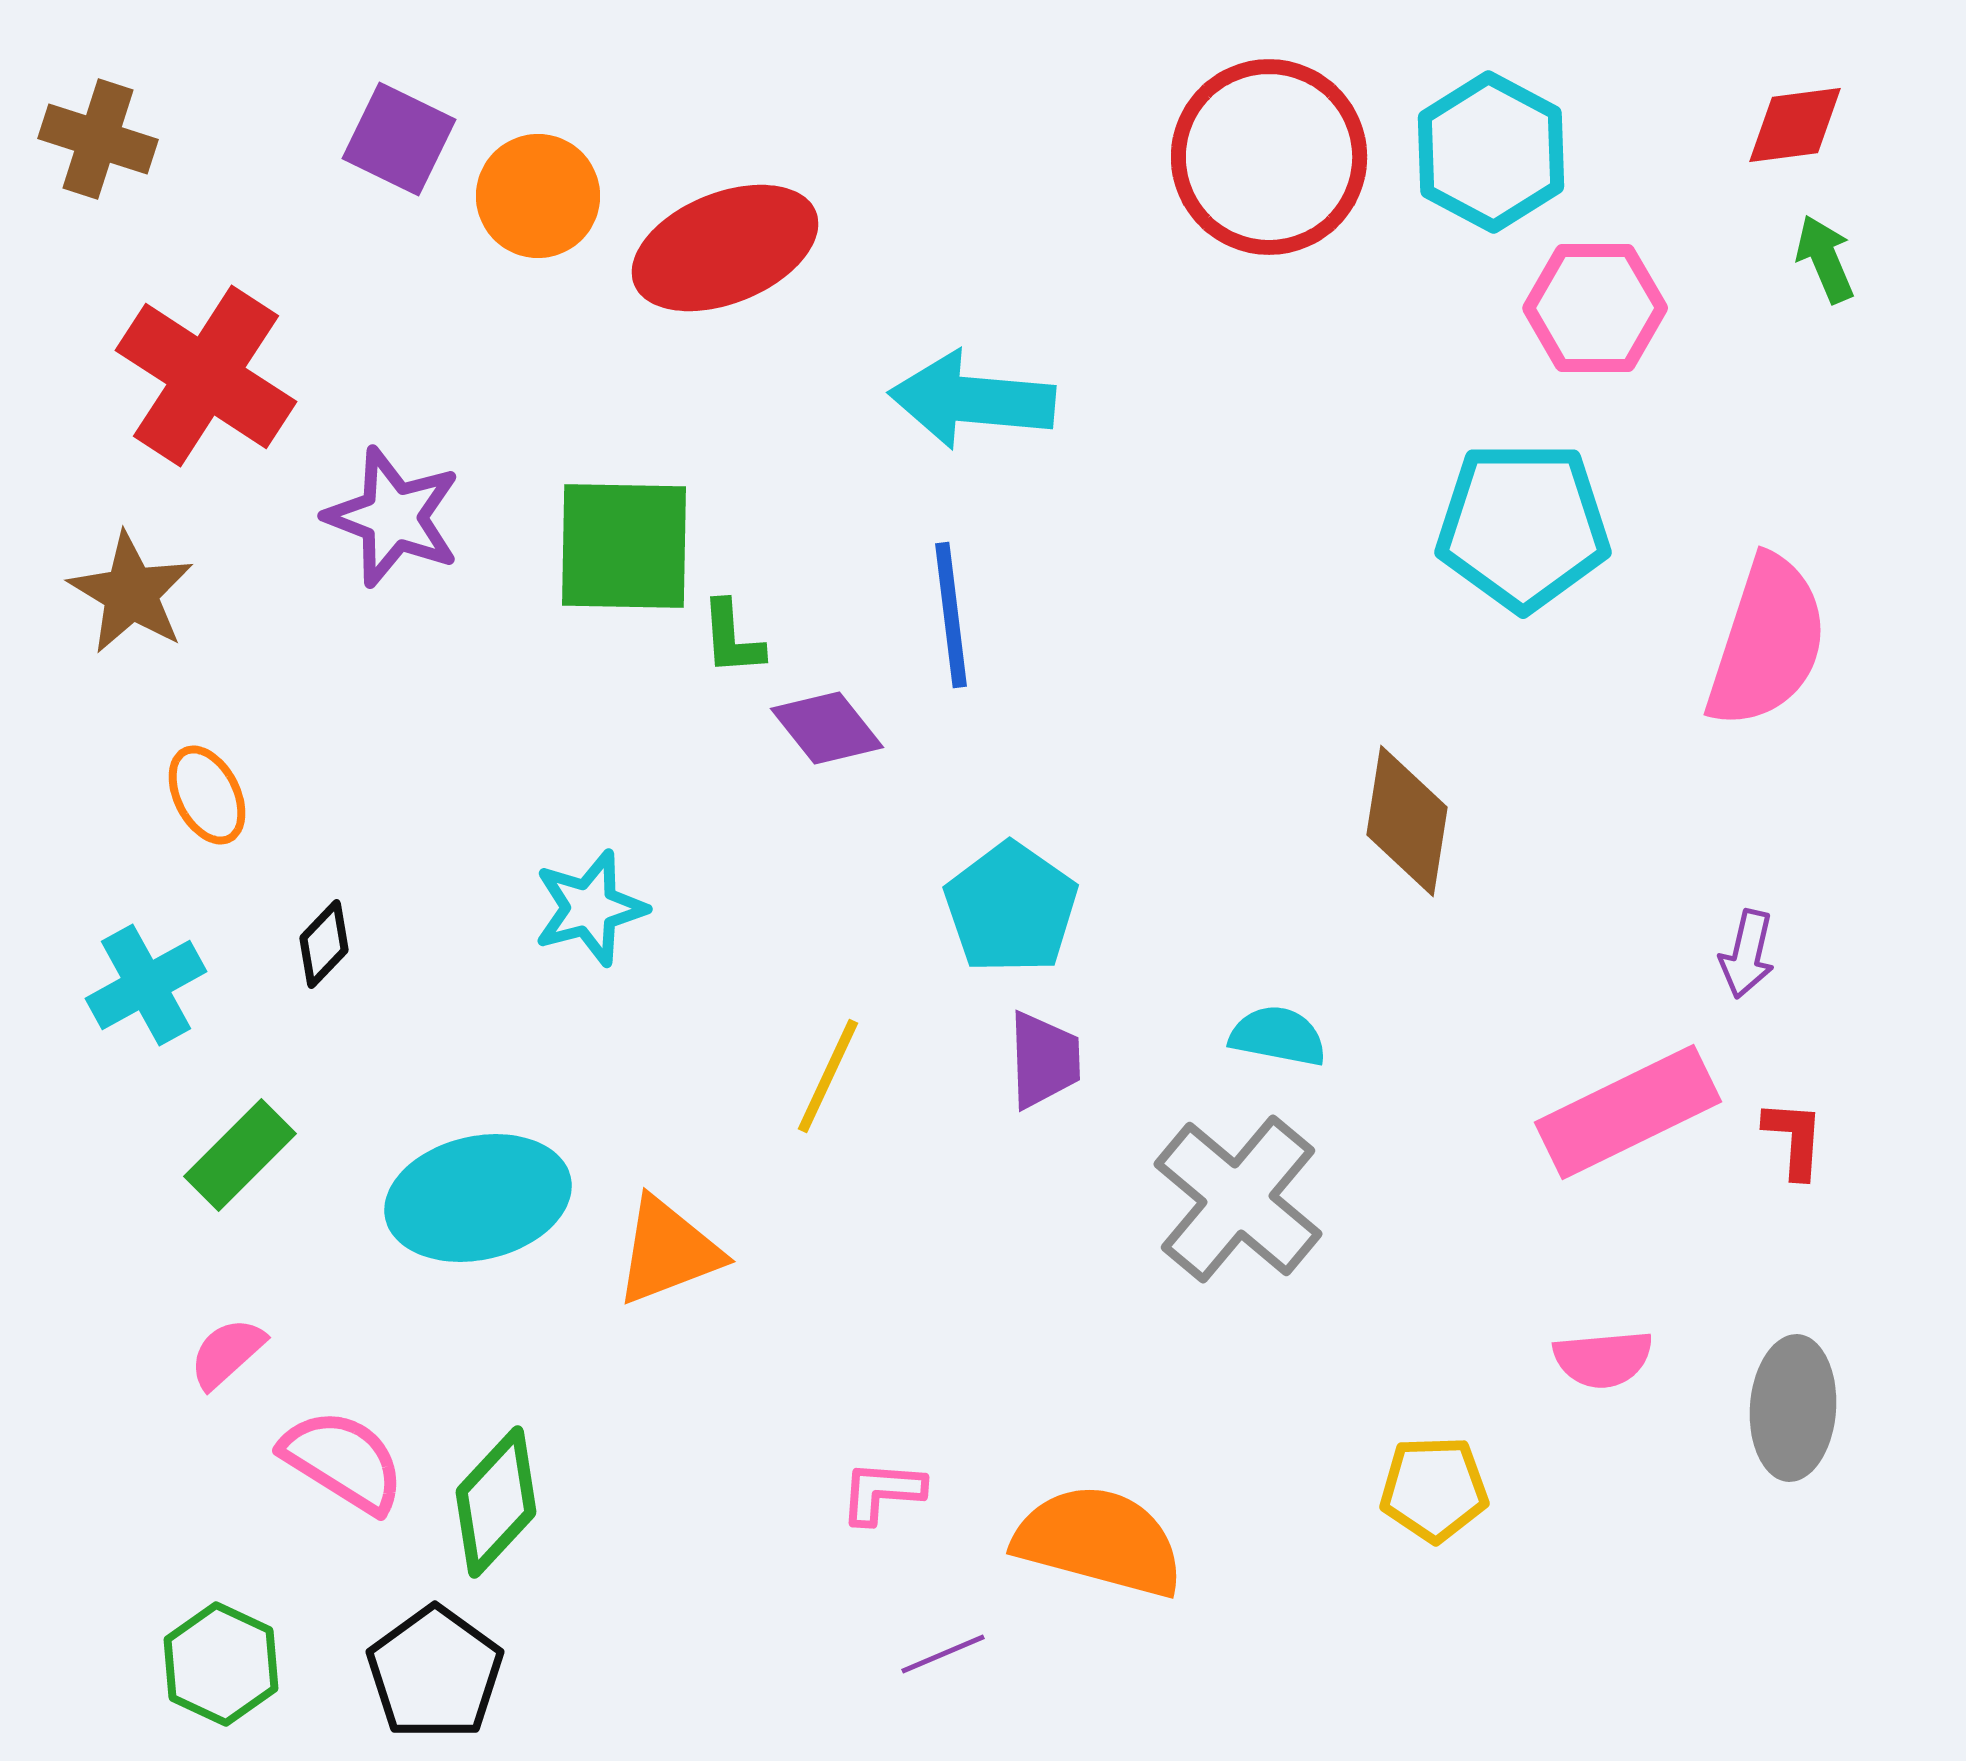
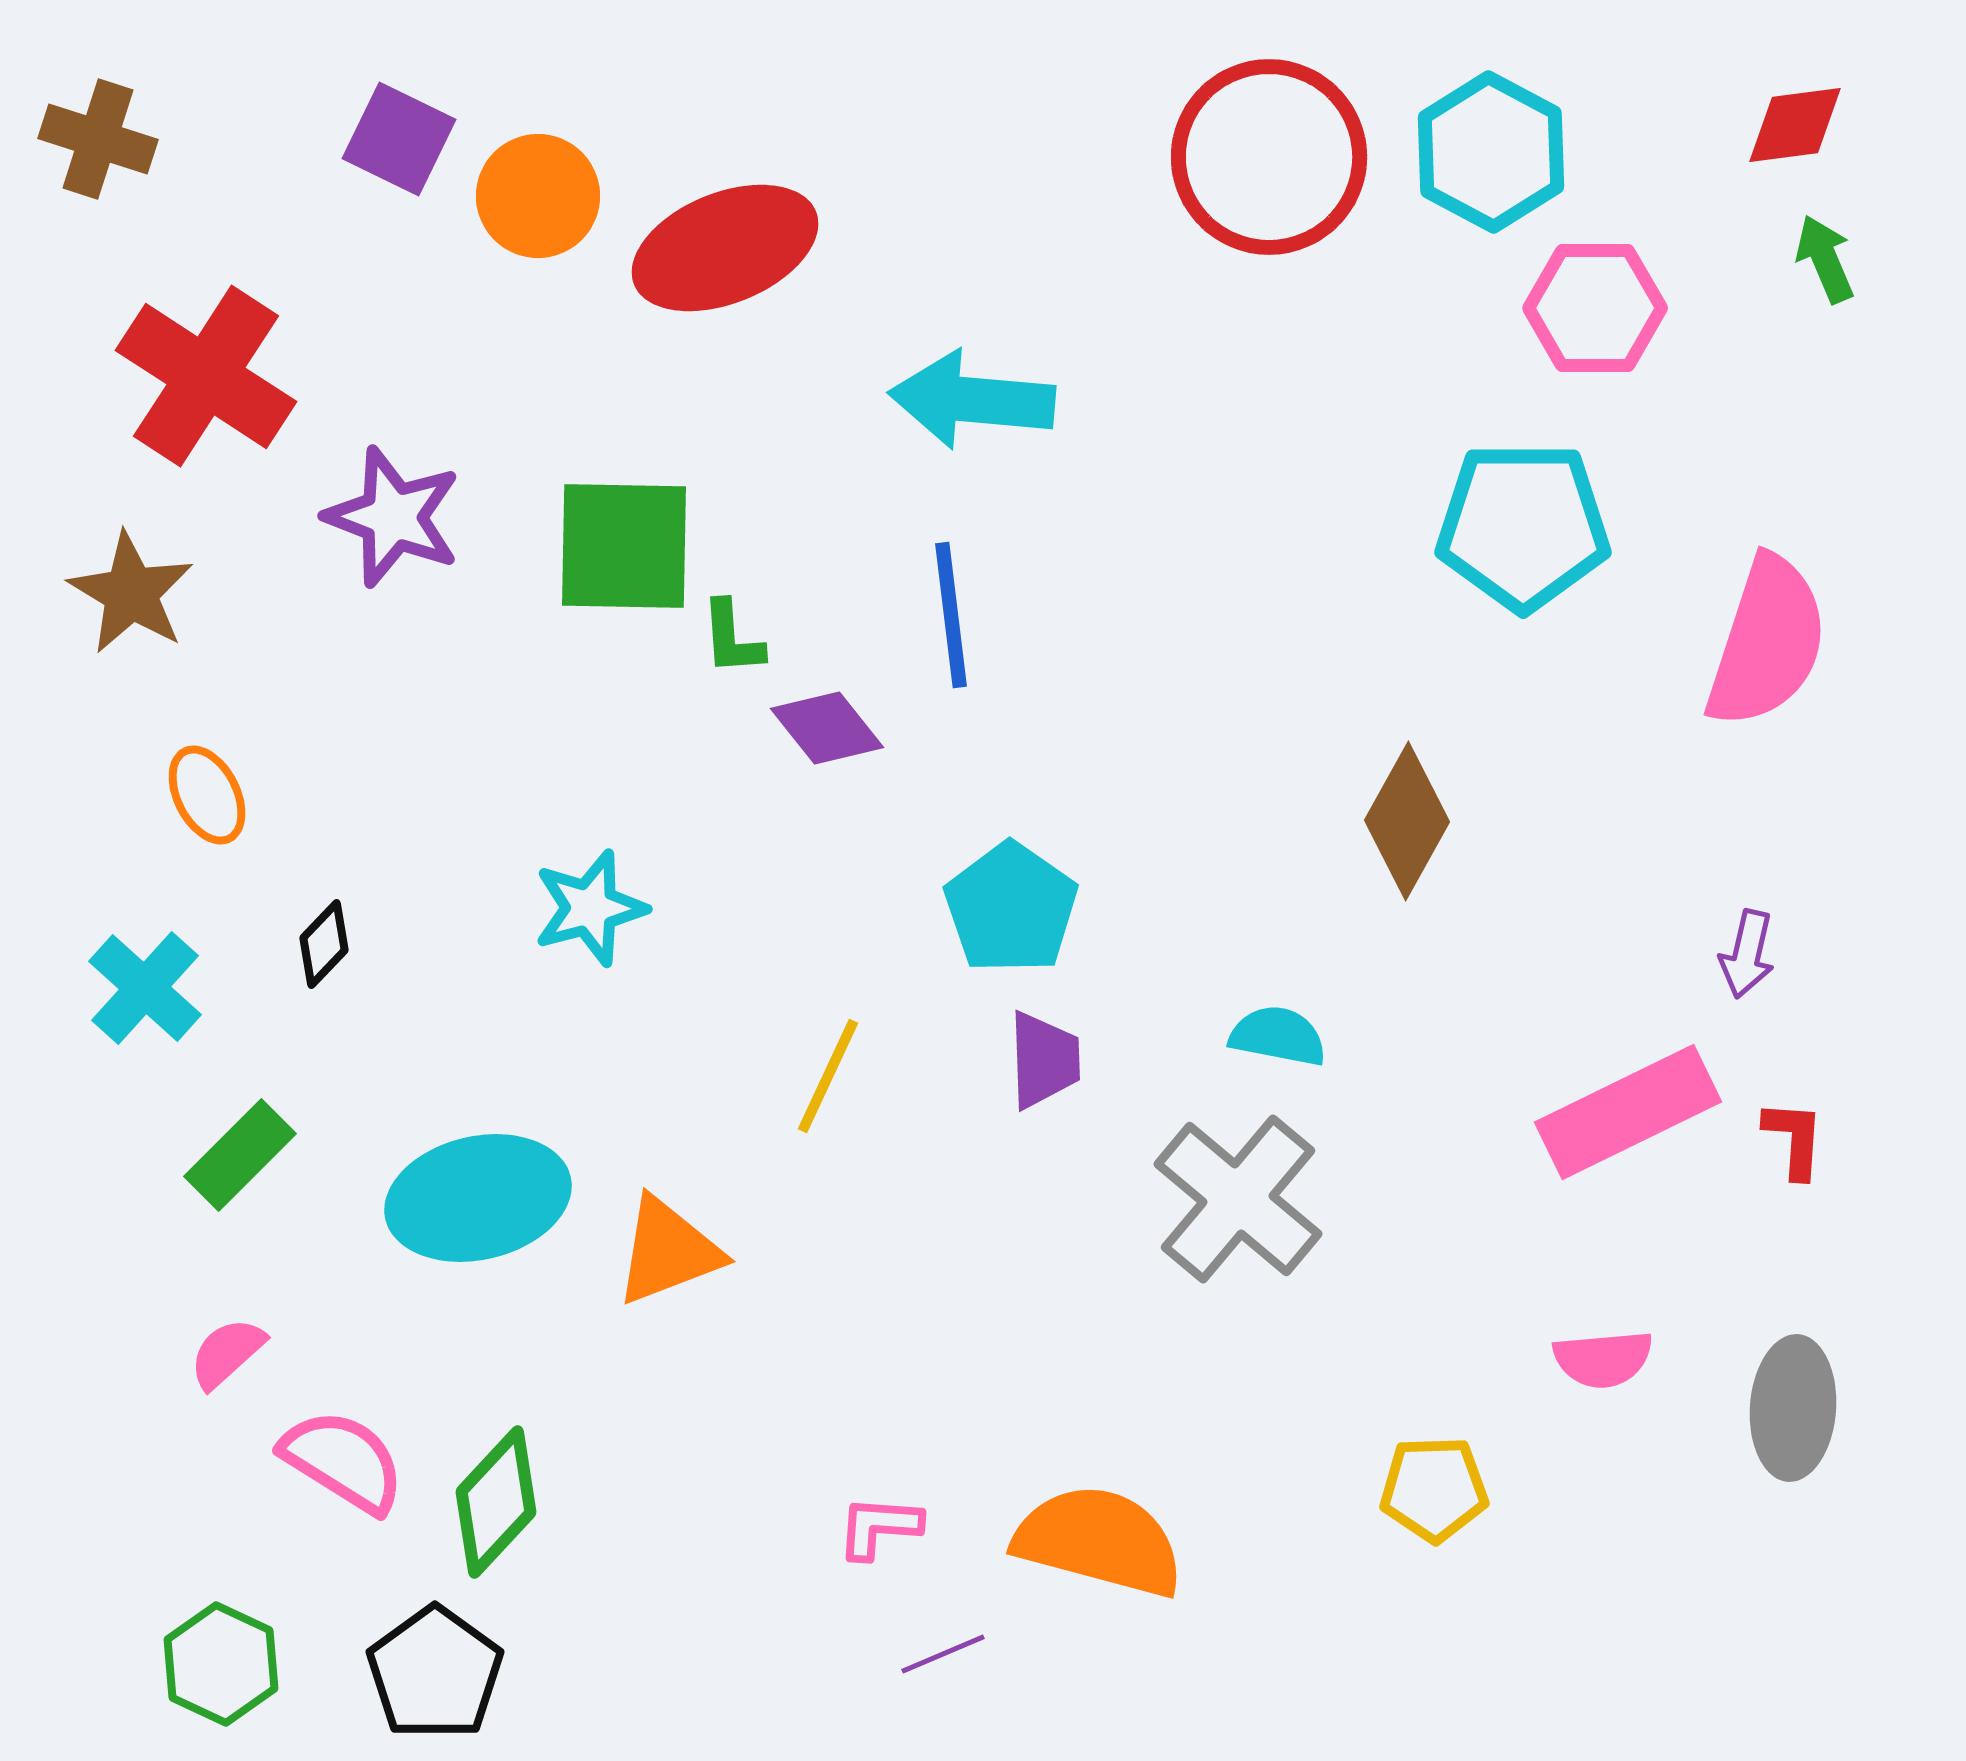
brown diamond at (1407, 821): rotated 20 degrees clockwise
cyan cross at (146, 985): moved 1 px left, 3 px down; rotated 19 degrees counterclockwise
pink L-shape at (882, 1492): moved 3 px left, 35 px down
